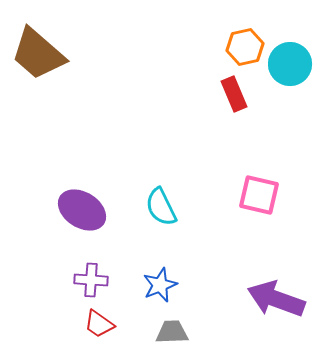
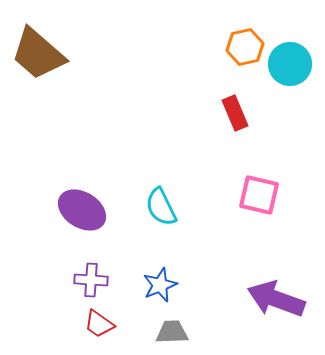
red rectangle: moved 1 px right, 19 px down
